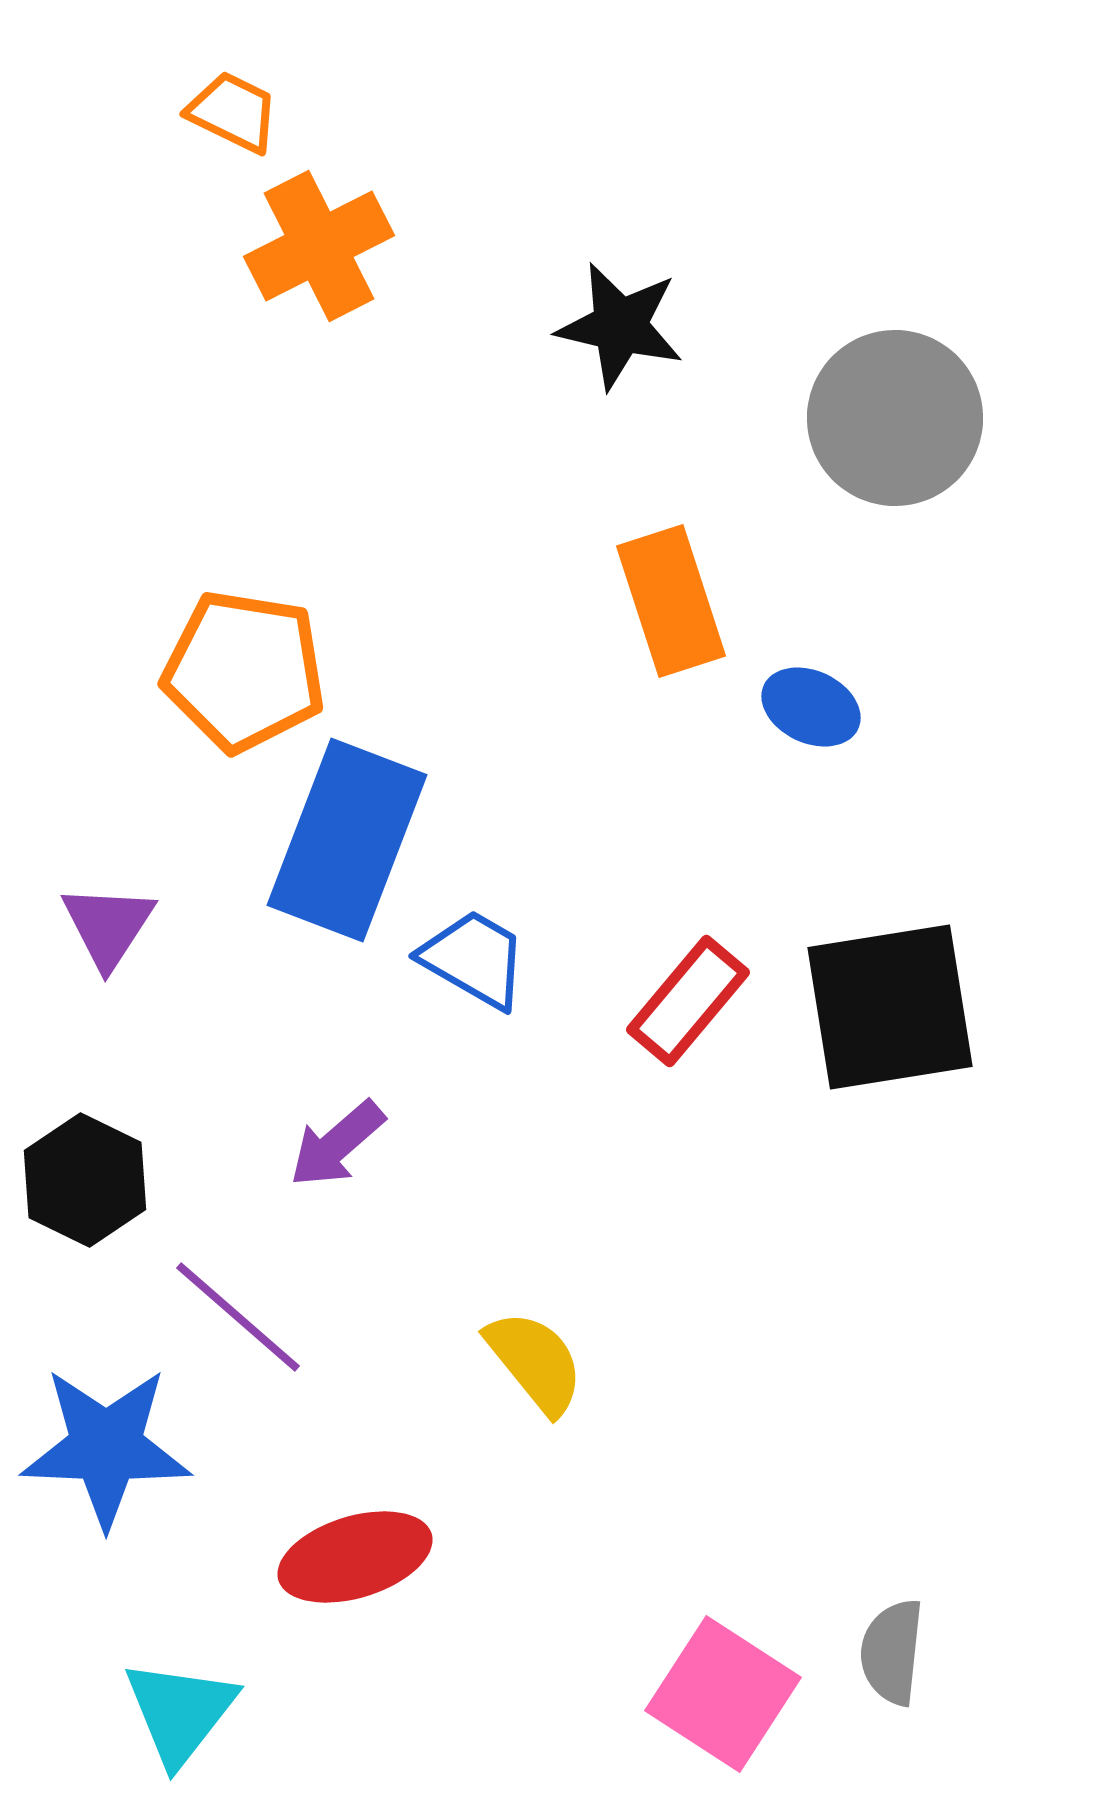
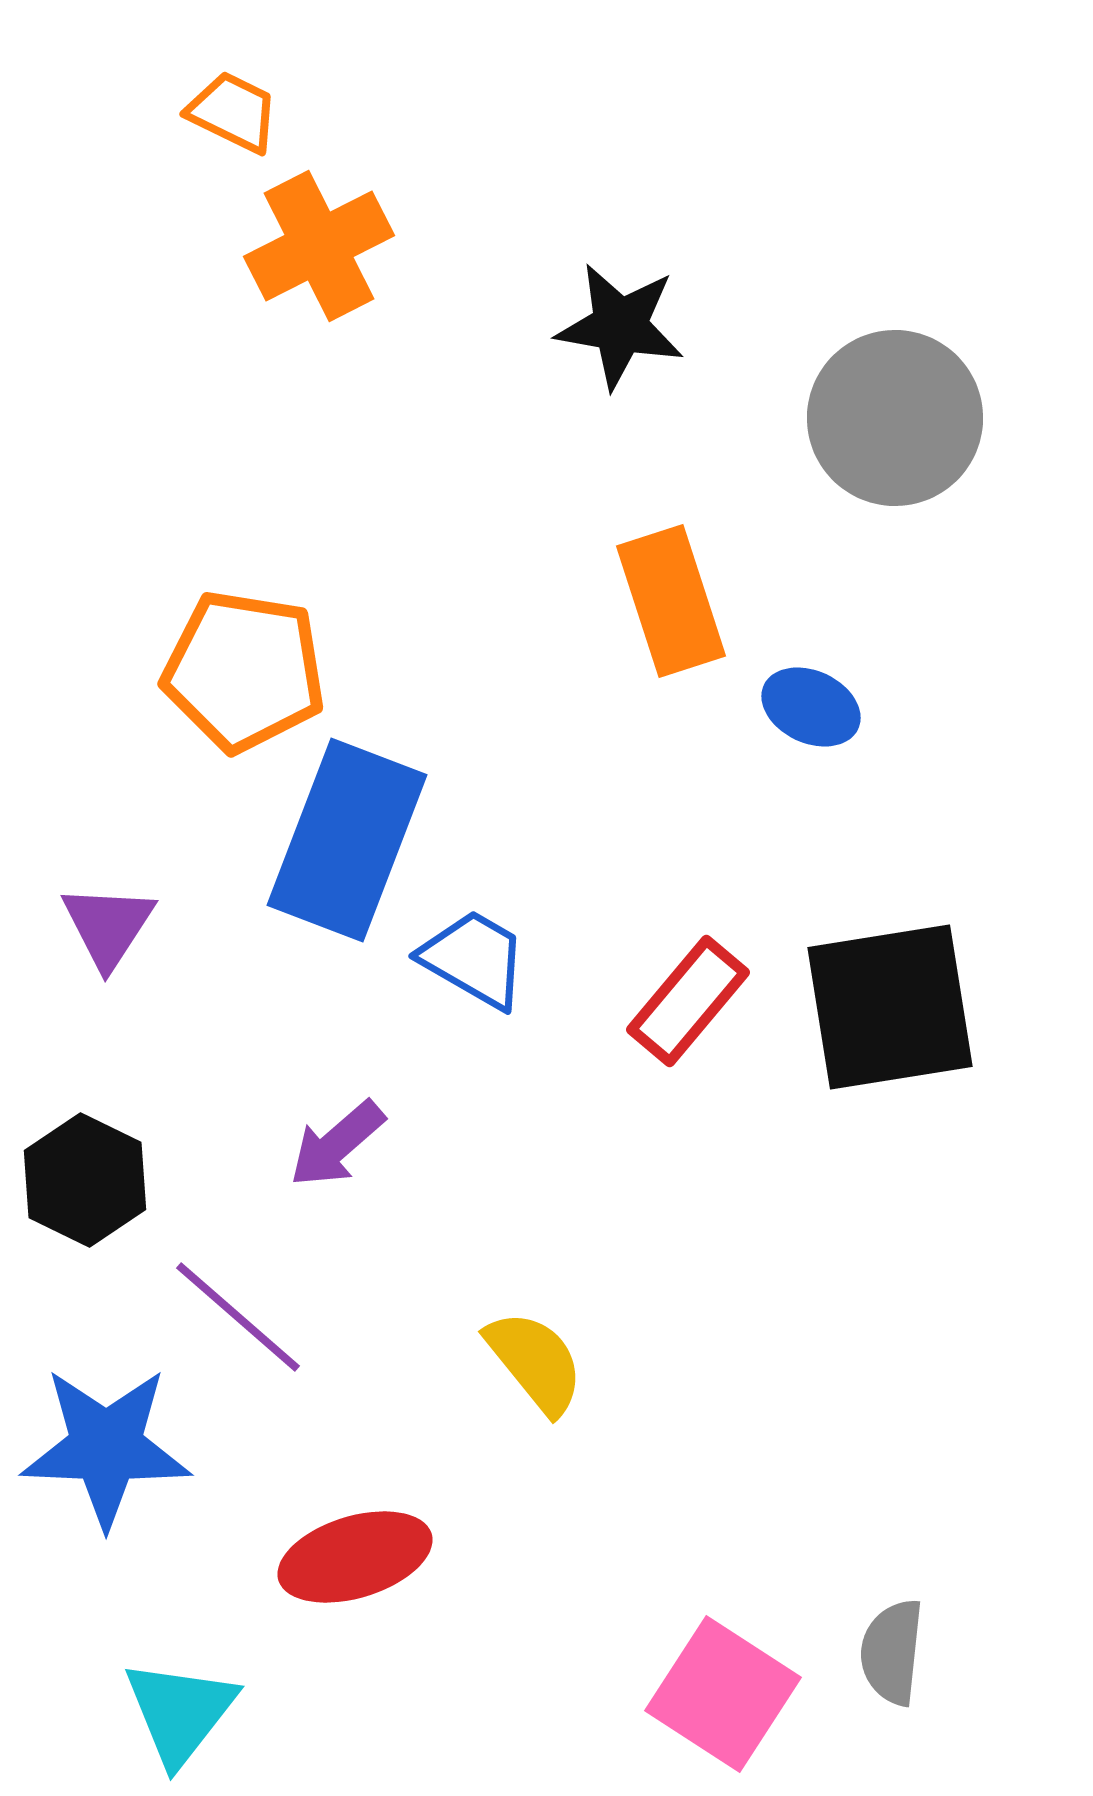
black star: rotated 3 degrees counterclockwise
